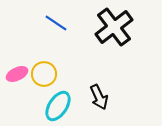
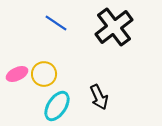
cyan ellipse: moved 1 px left
